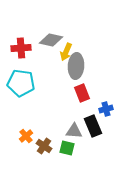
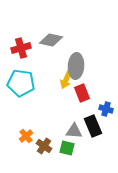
red cross: rotated 12 degrees counterclockwise
yellow arrow: moved 28 px down
blue cross: rotated 32 degrees clockwise
